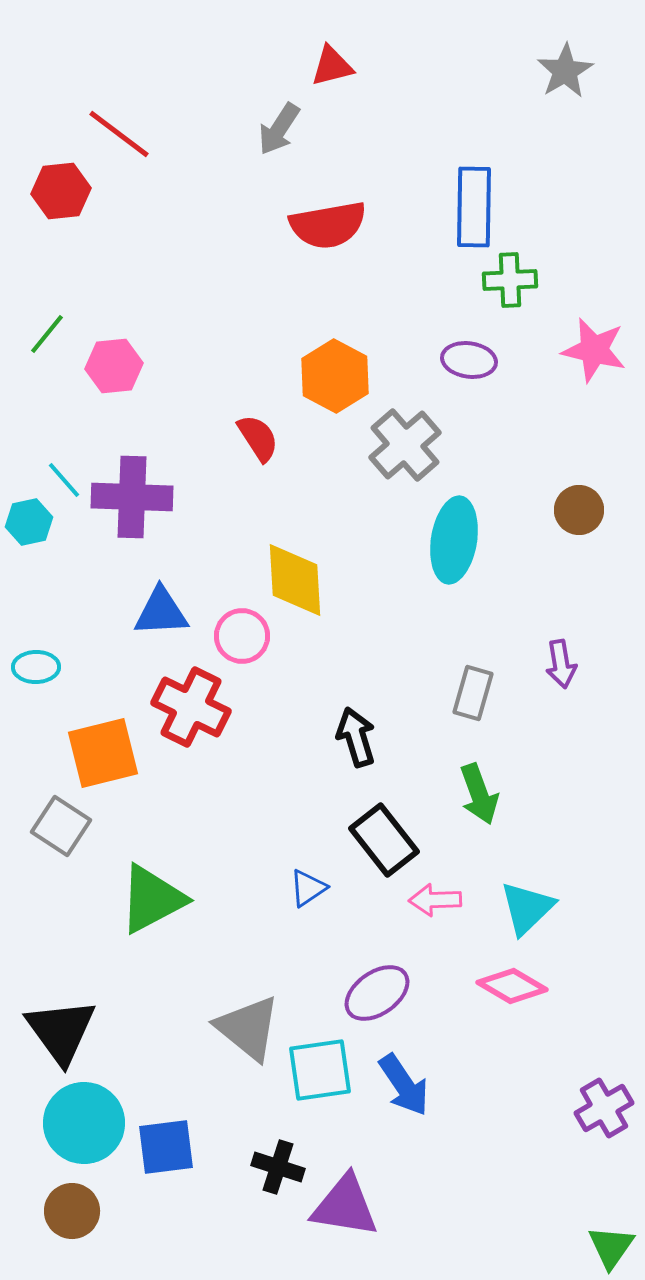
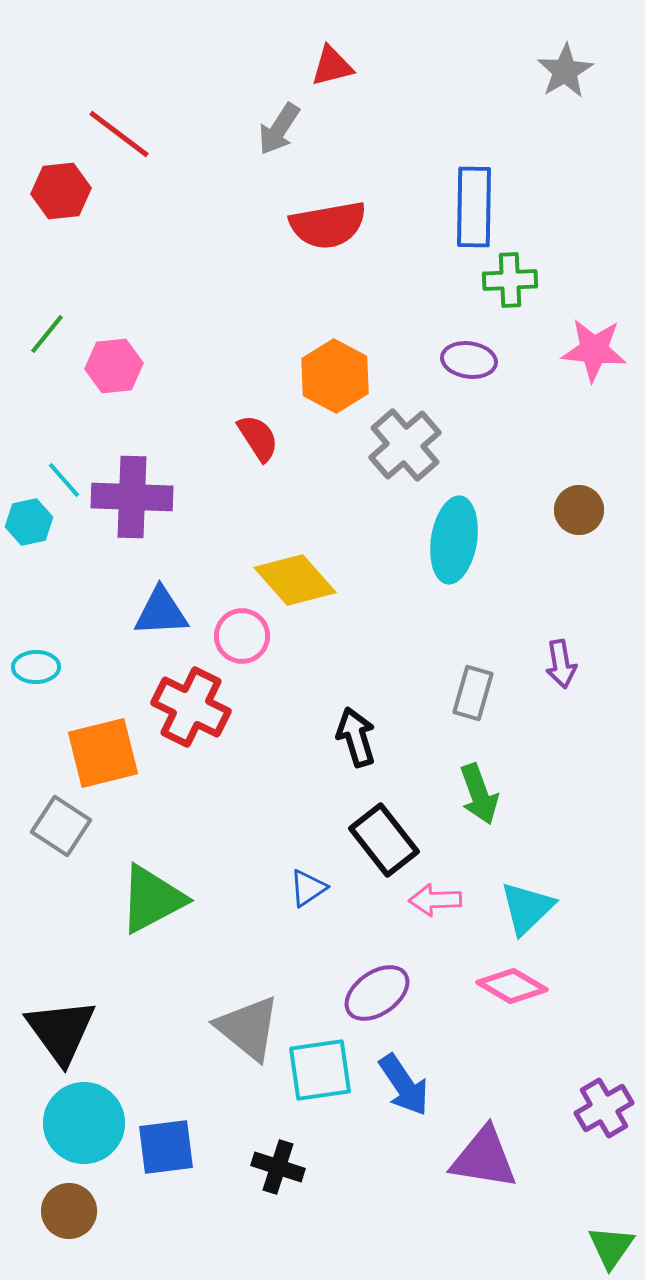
pink star at (594, 350): rotated 8 degrees counterclockwise
yellow diamond at (295, 580): rotated 38 degrees counterclockwise
purple triangle at (345, 1206): moved 139 px right, 48 px up
brown circle at (72, 1211): moved 3 px left
